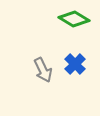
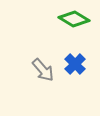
gray arrow: rotated 15 degrees counterclockwise
